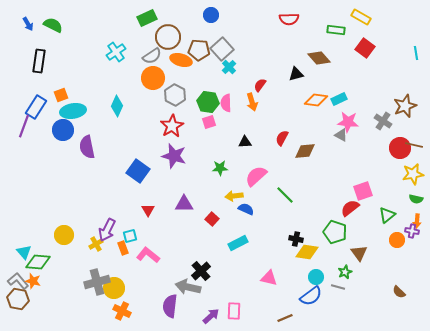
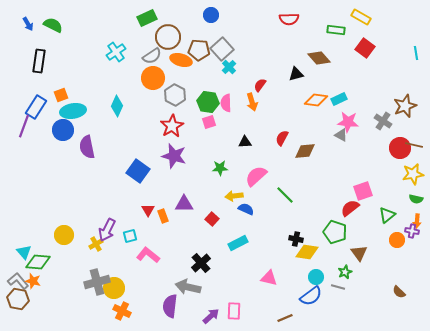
orange rectangle at (123, 248): moved 40 px right, 32 px up
black cross at (201, 271): moved 8 px up
